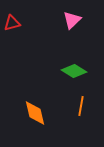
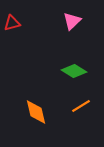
pink triangle: moved 1 px down
orange line: rotated 48 degrees clockwise
orange diamond: moved 1 px right, 1 px up
